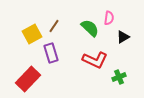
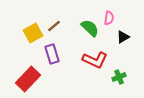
brown line: rotated 16 degrees clockwise
yellow square: moved 1 px right, 1 px up
purple rectangle: moved 1 px right, 1 px down
